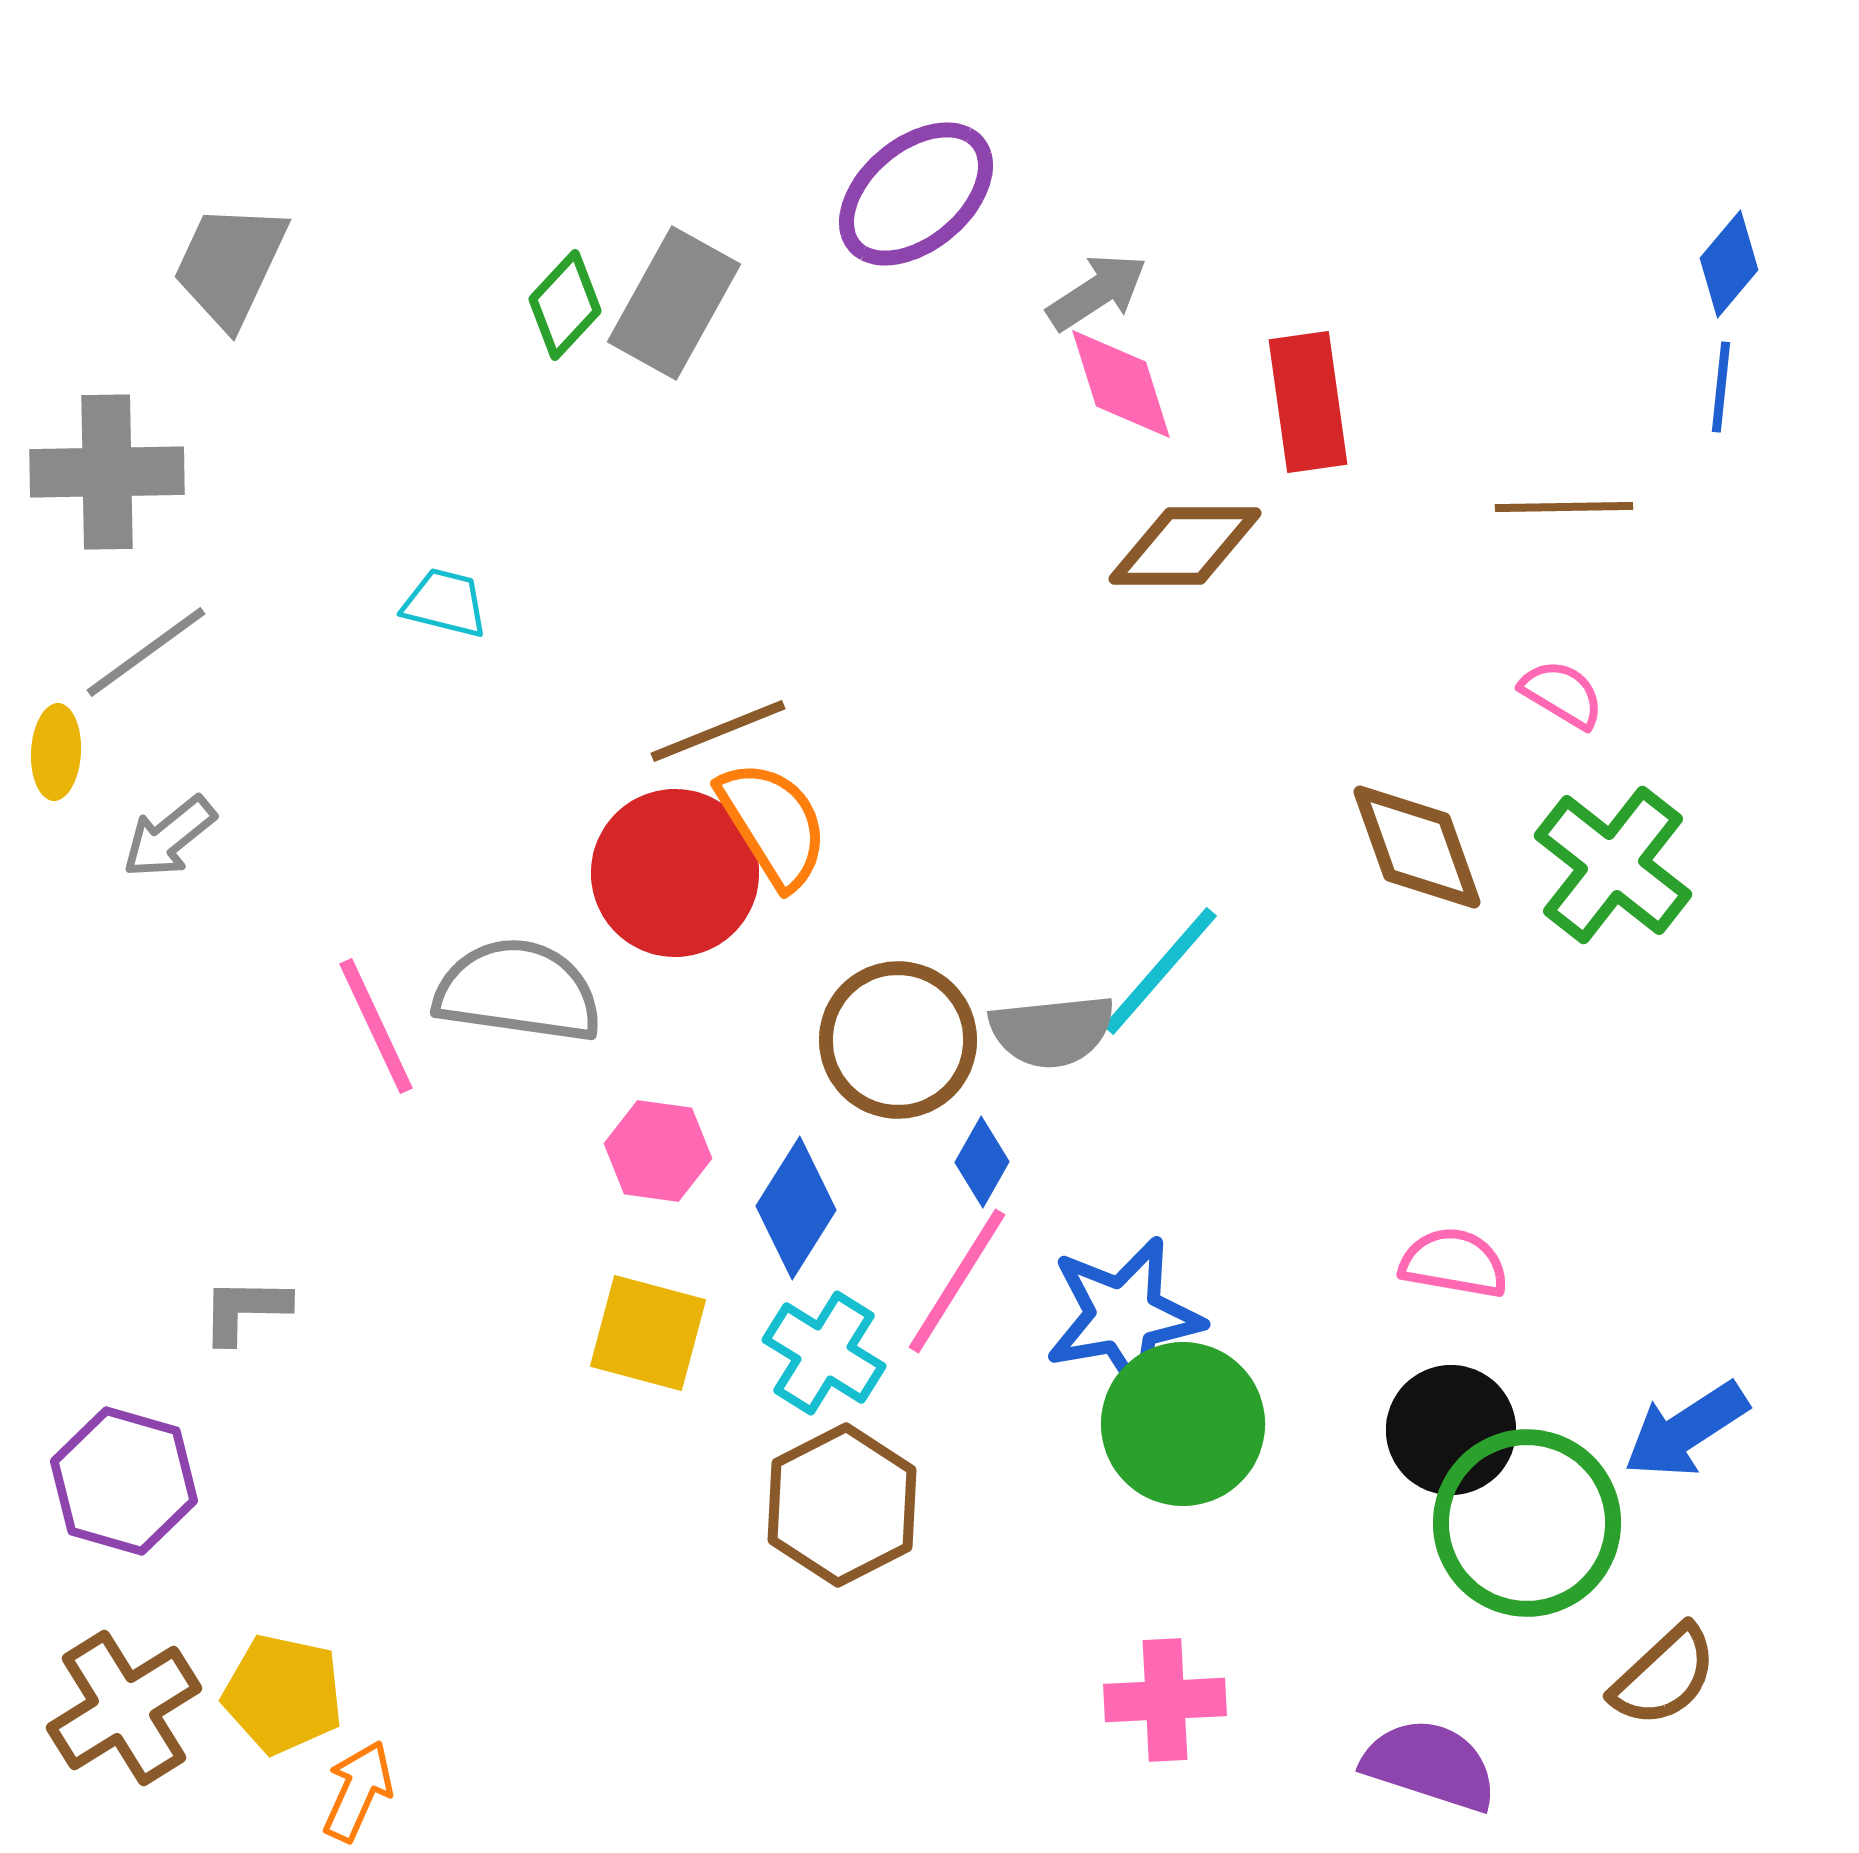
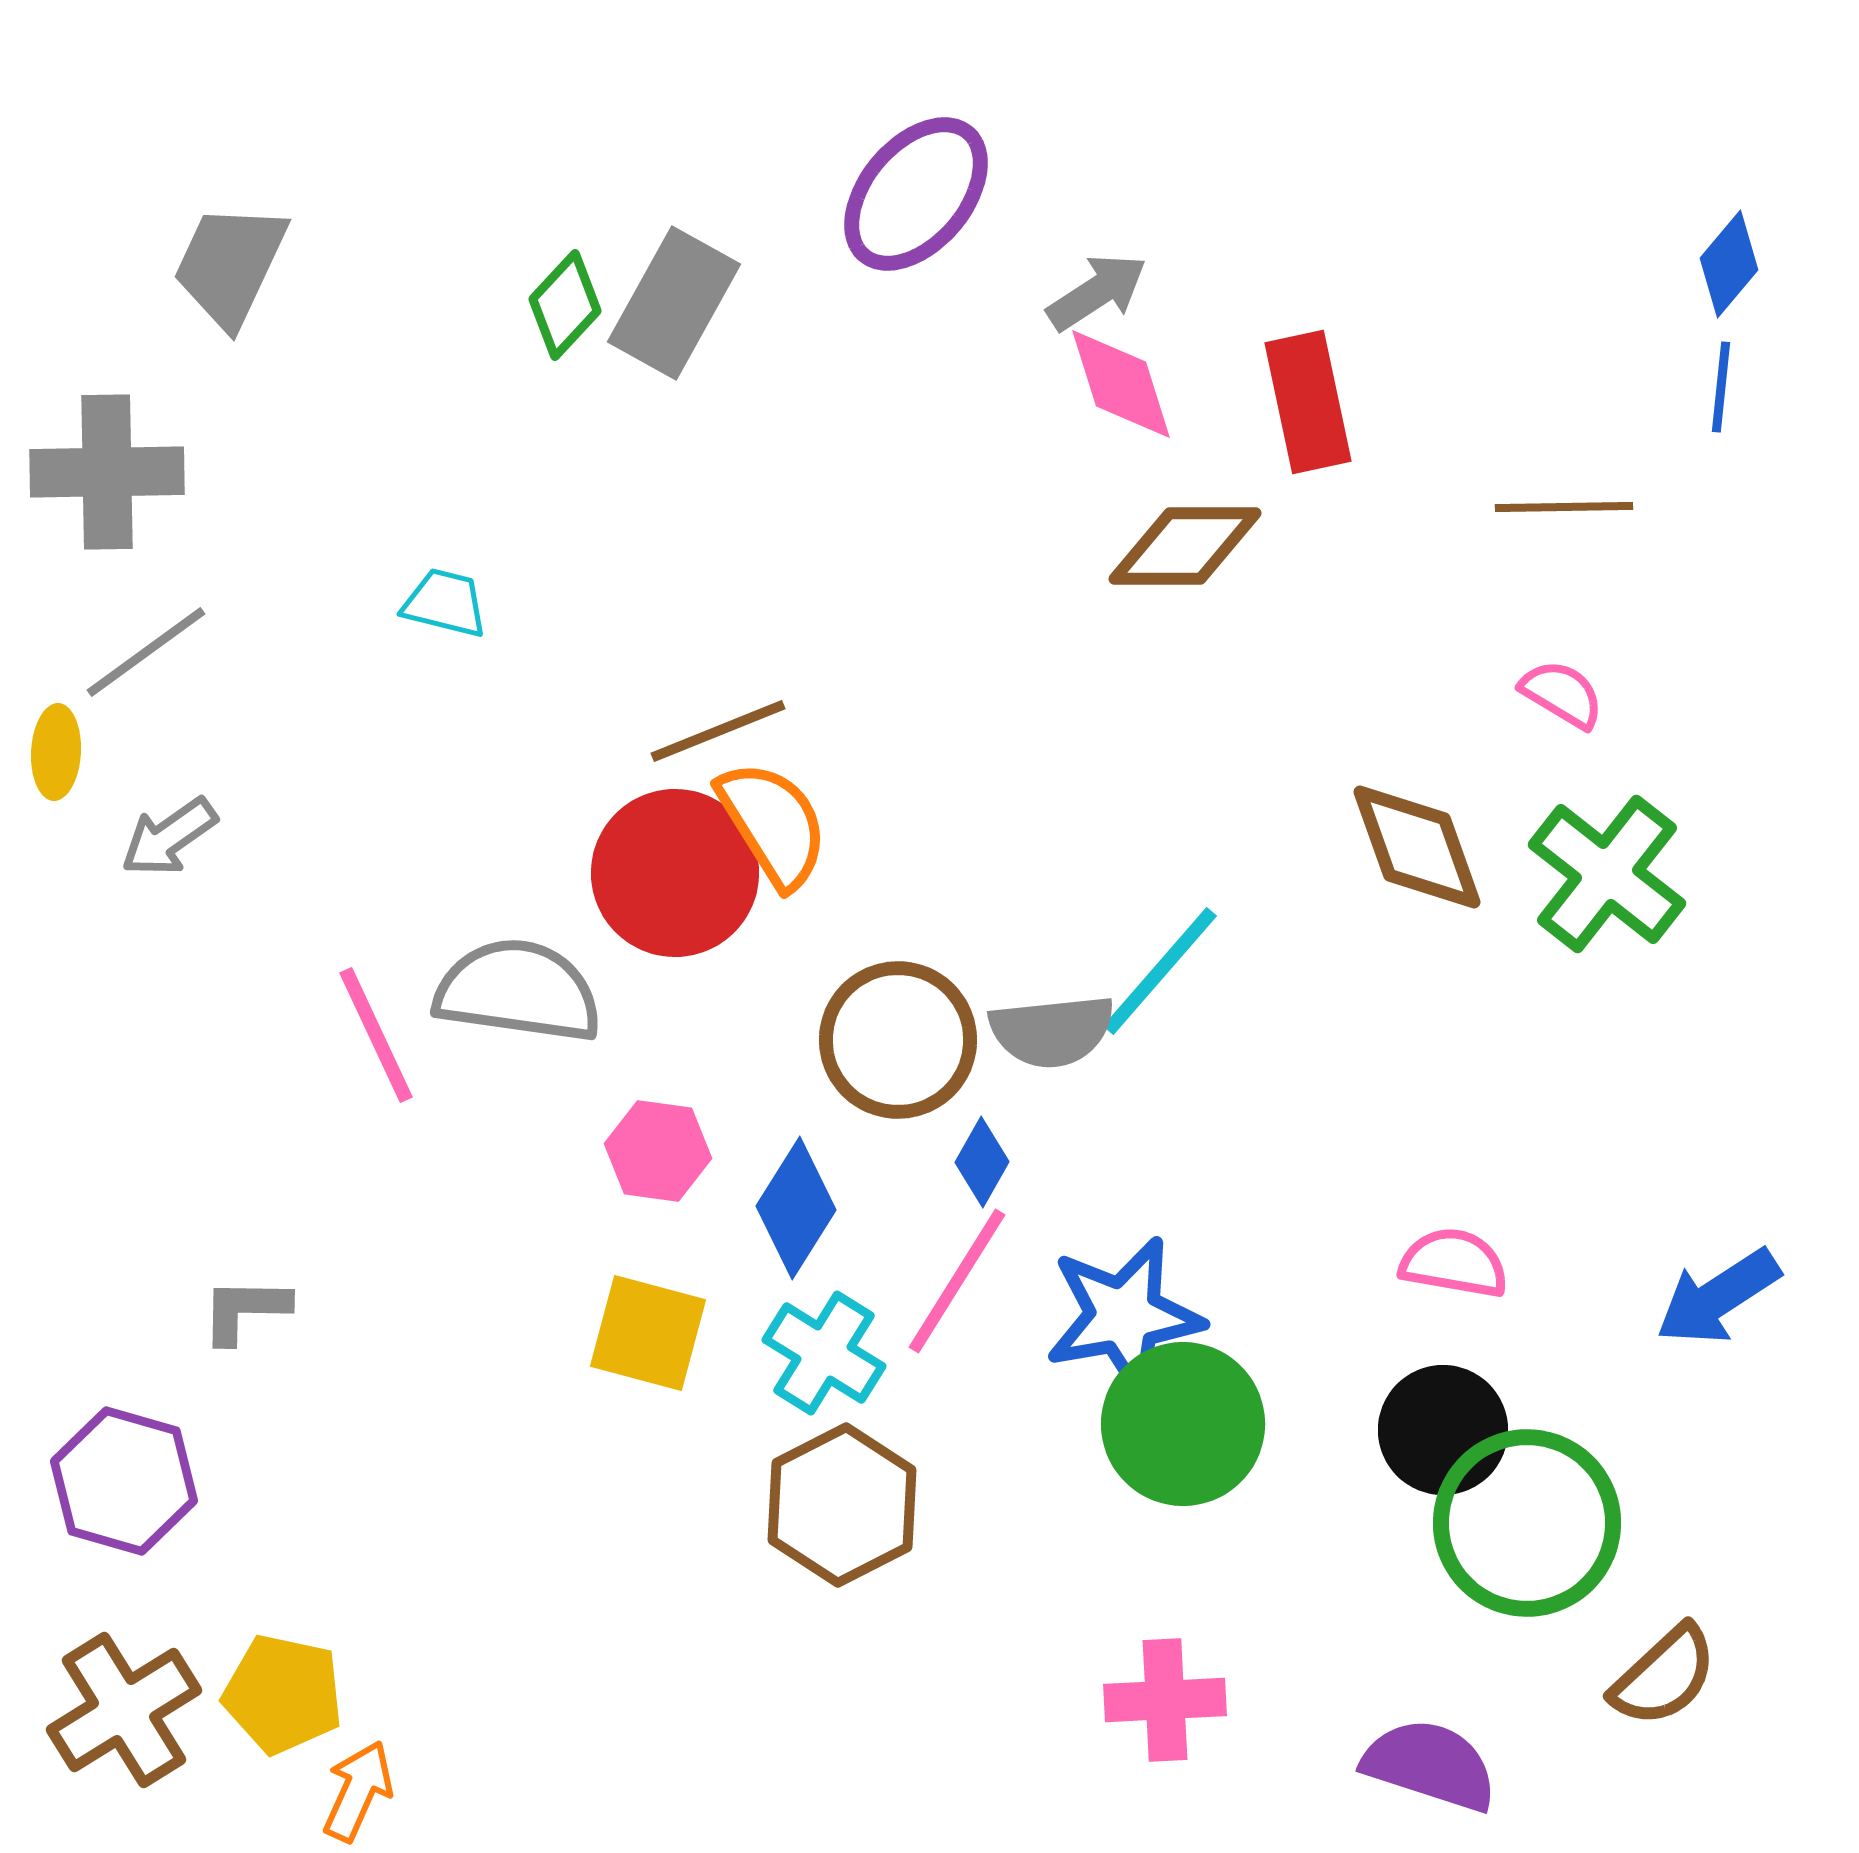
purple ellipse at (916, 194): rotated 10 degrees counterclockwise
red rectangle at (1308, 402): rotated 4 degrees counterclockwise
gray arrow at (169, 837): rotated 4 degrees clockwise
green cross at (1613, 865): moved 6 px left, 9 px down
pink line at (376, 1026): moved 9 px down
black circle at (1451, 1430): moved 8 px left
blue arrow at (1686, 1430): moved 32 px right, 133 px up
brown cross at (124, 1708): moved 2 px down
